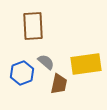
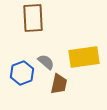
brown rectangle: moved 8 px up
yellow rectangle: moved 2 px left, 7 px up
